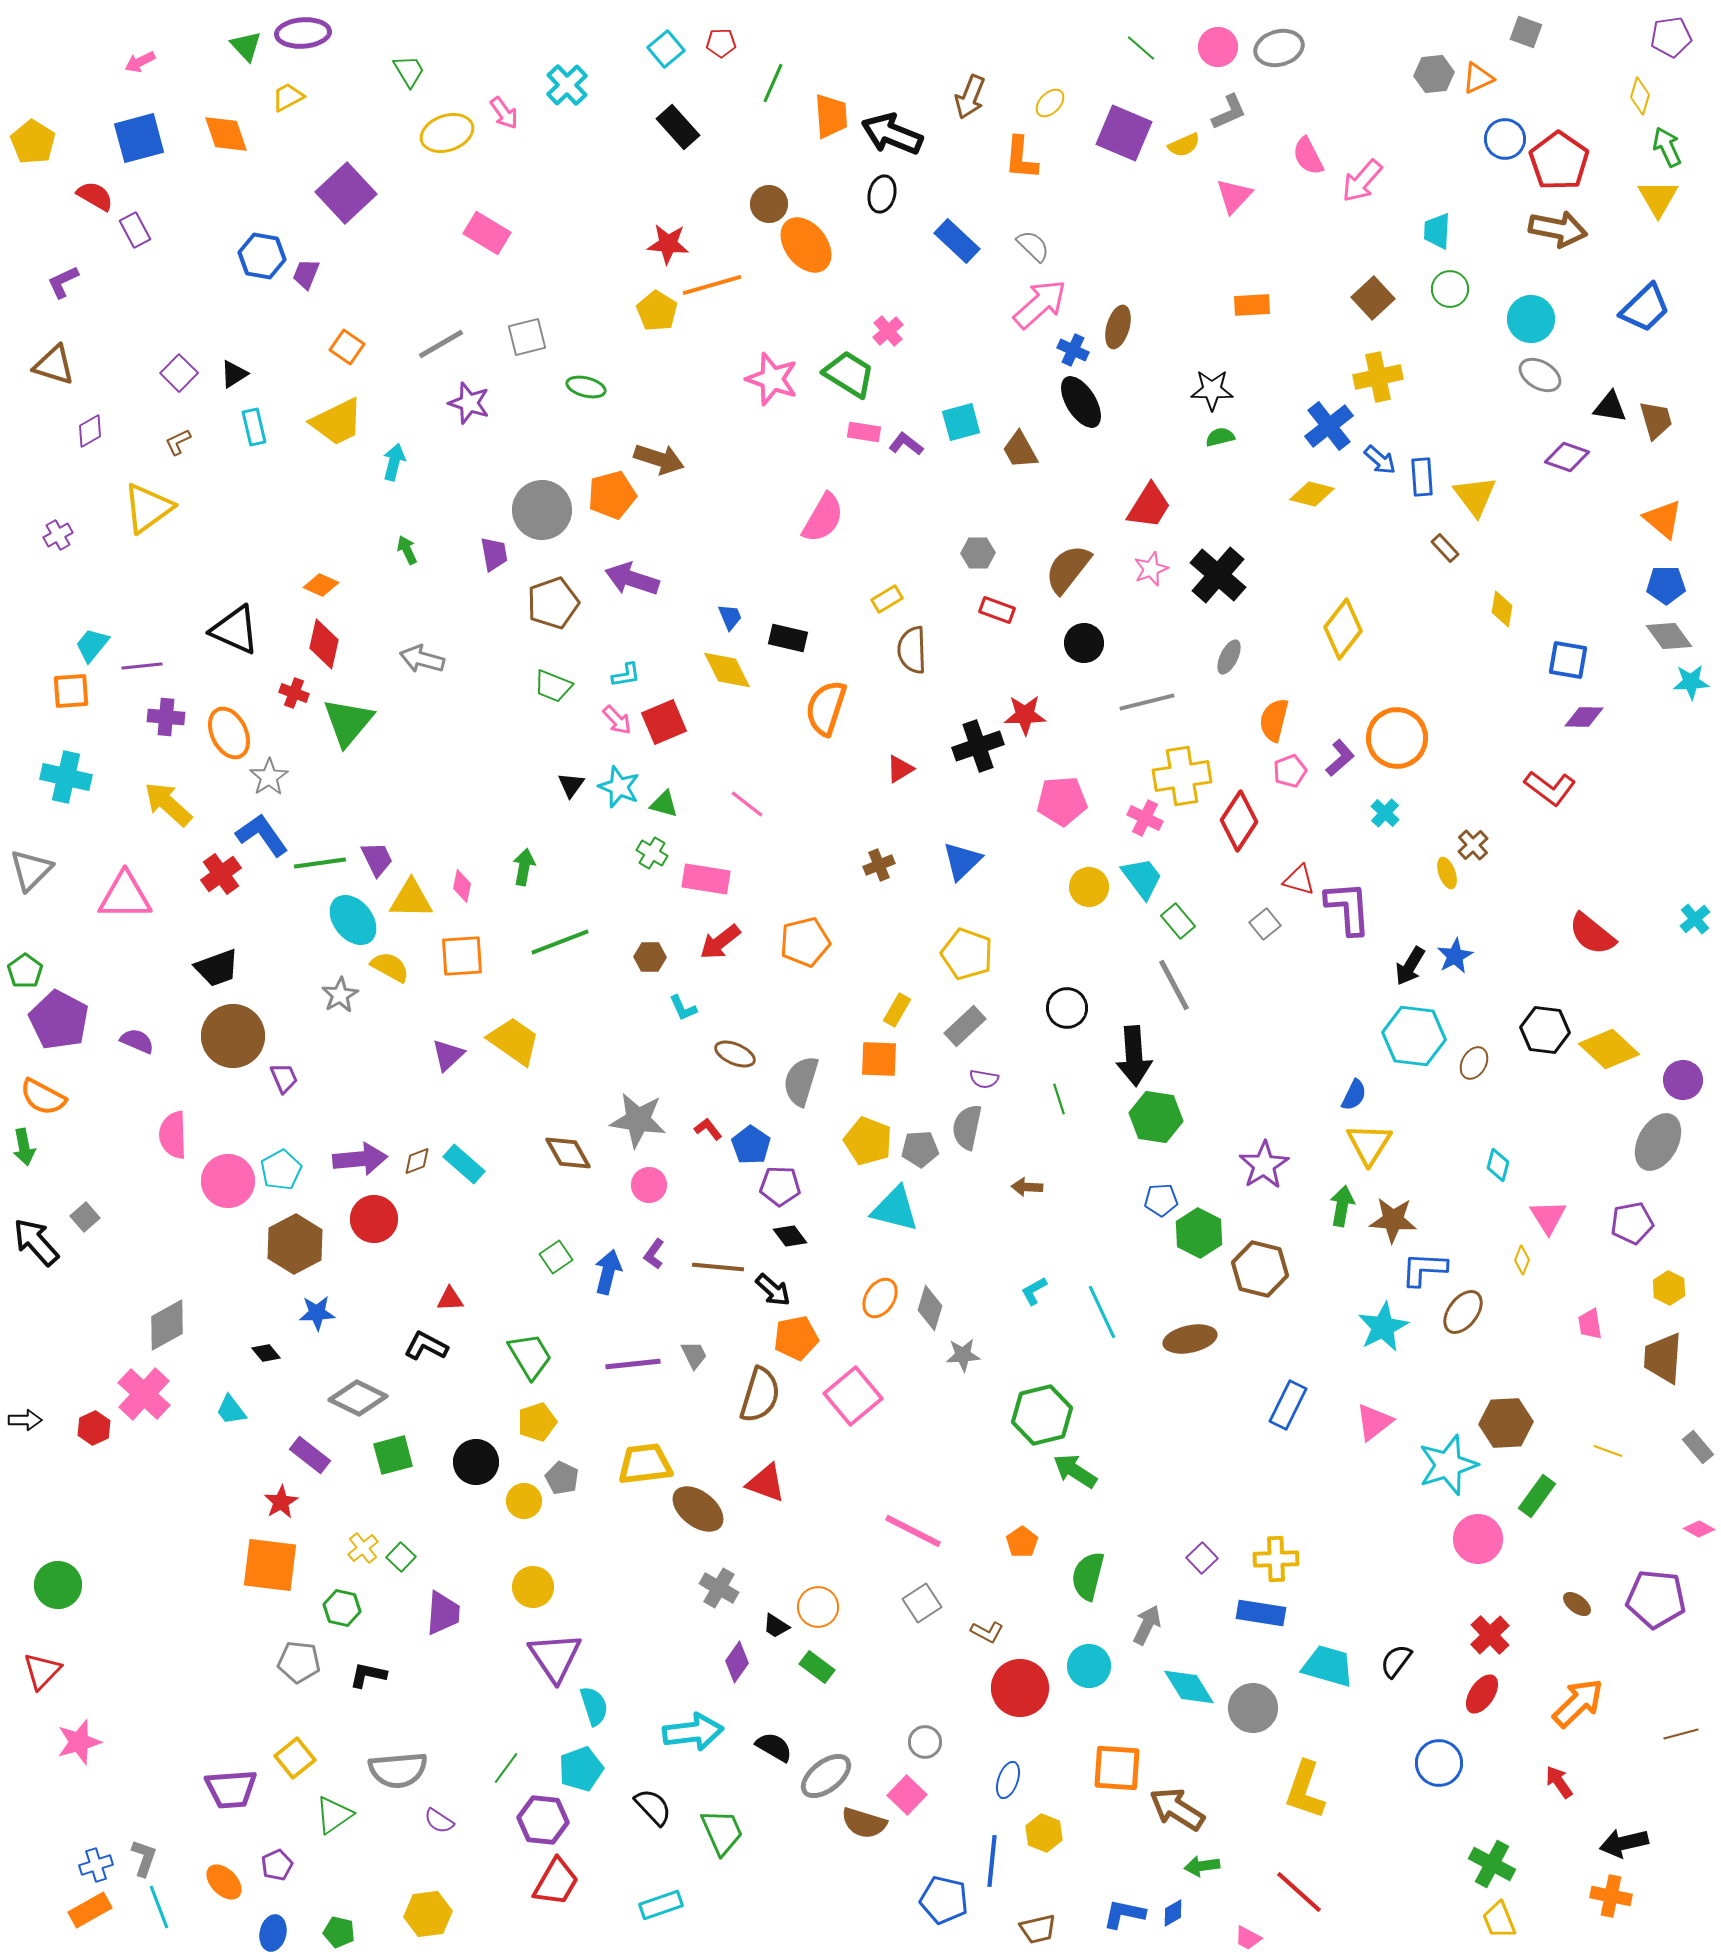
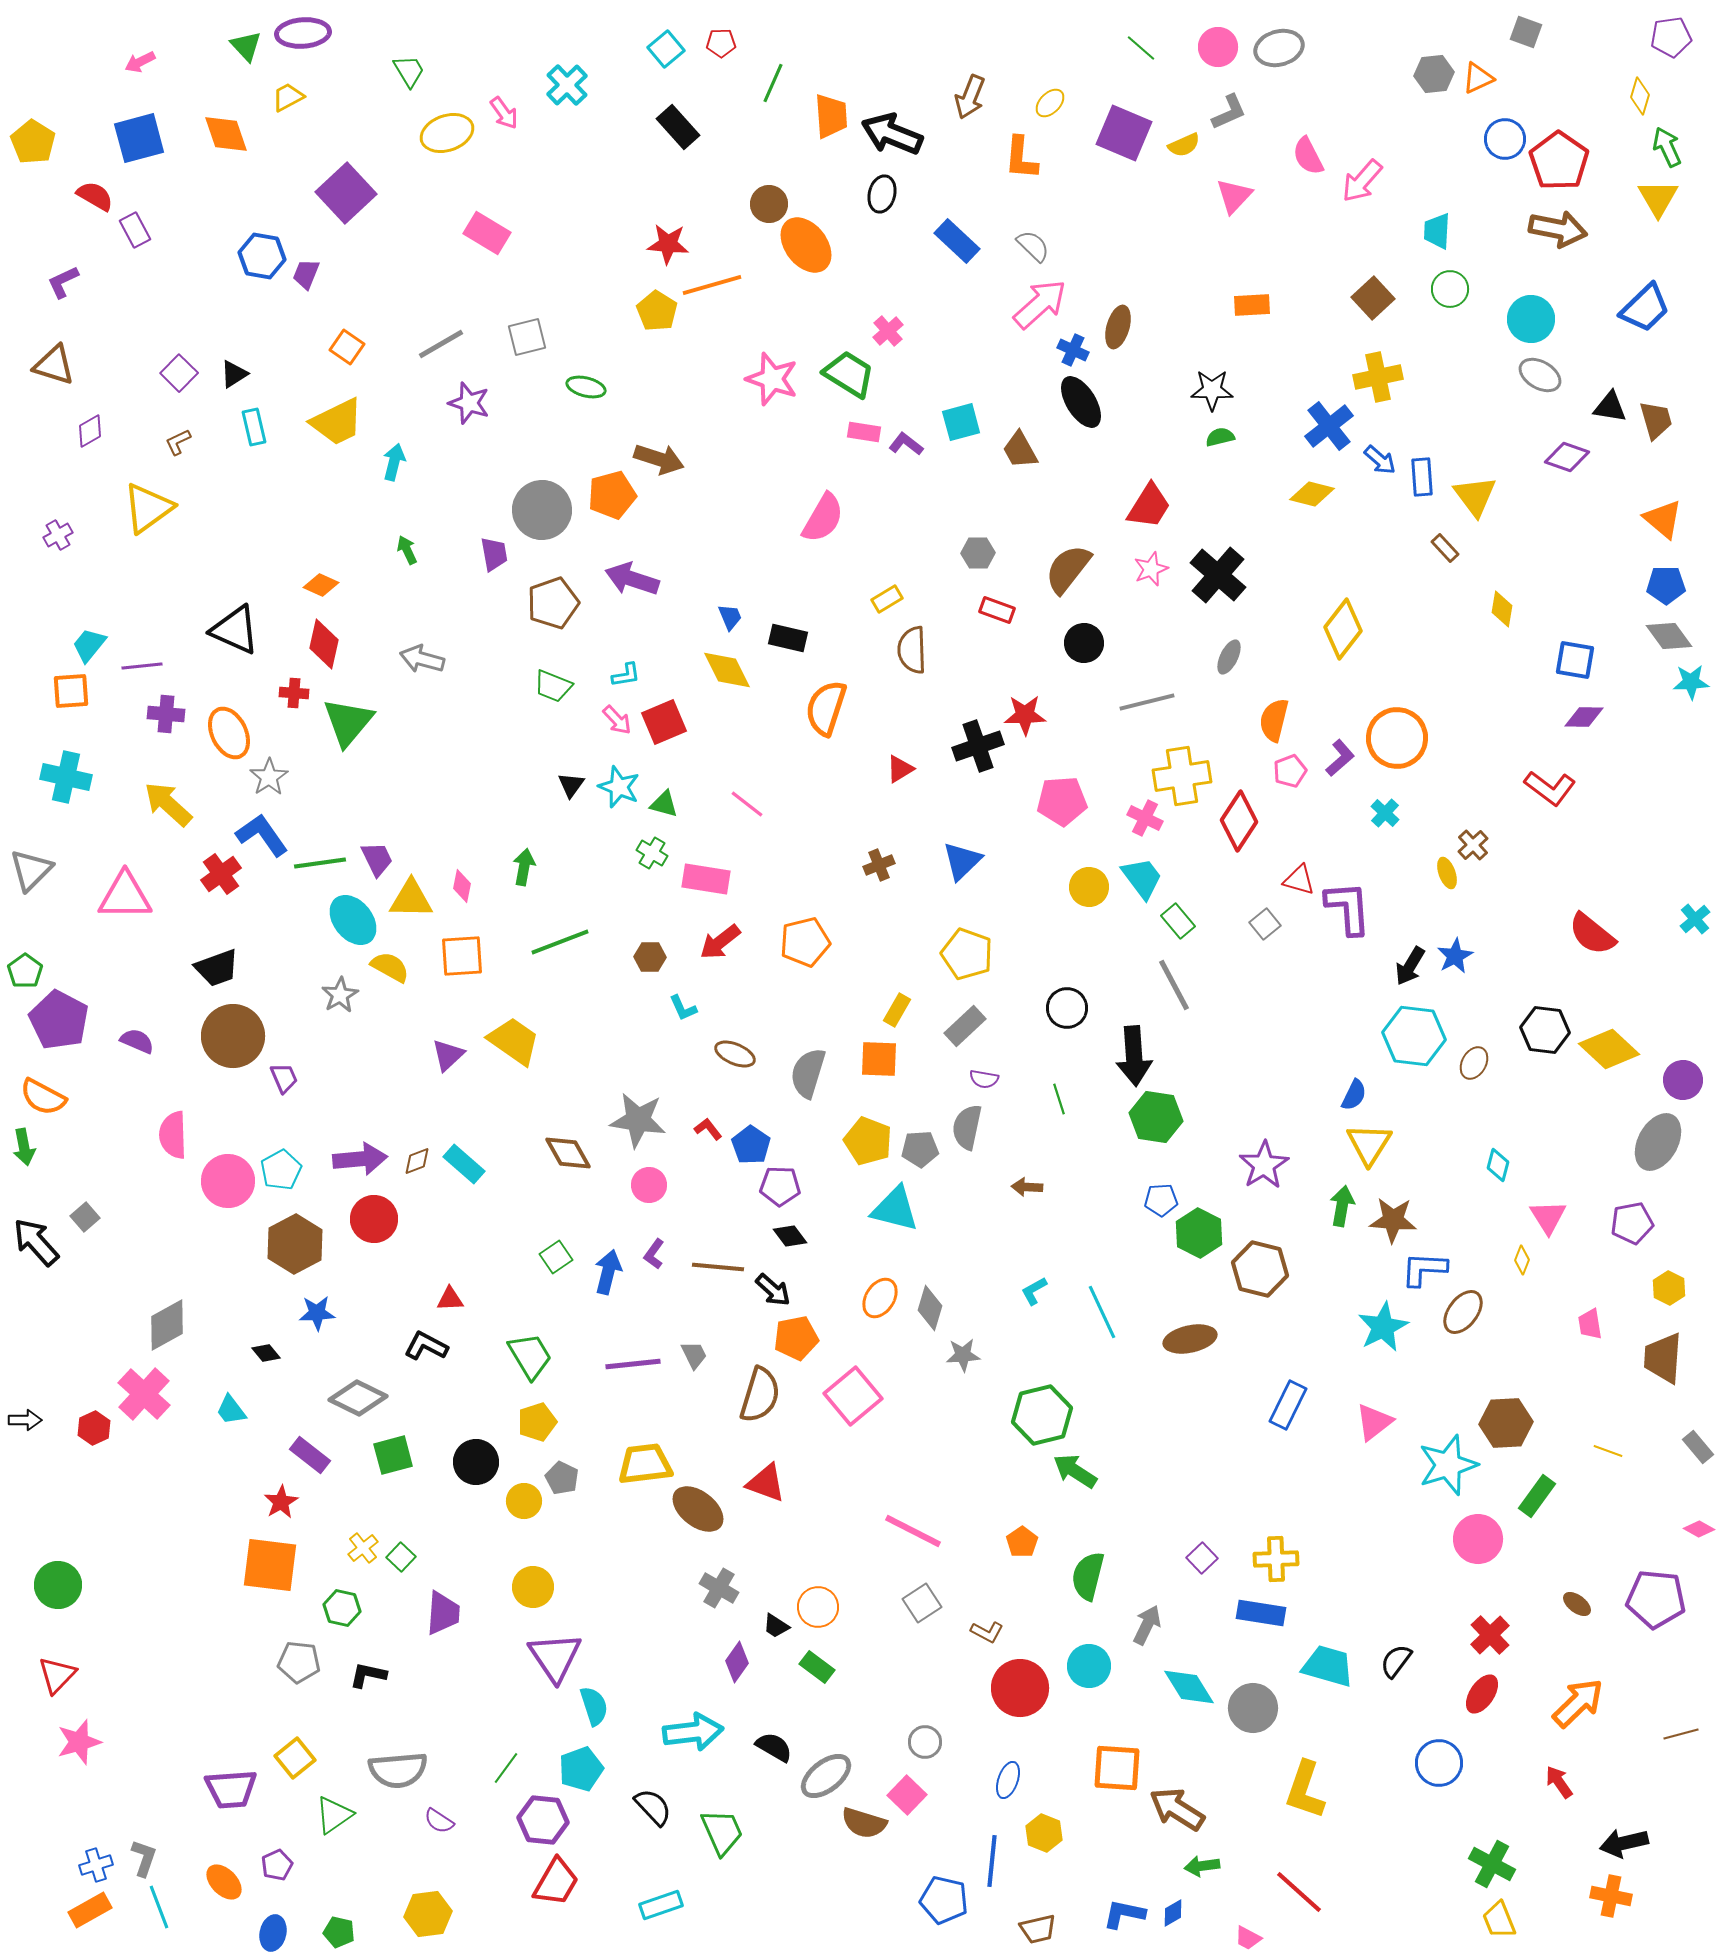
cyan trapezoid at (92, 645): moved 3 px left
blue square at (1568, 660): moved 7 px right
red cross at (294, 693): rotated 16 degrees counterclockwise
purple cross at (166, 717): moved 3 px up
gray semicircle at (801, 1081): moved 7 px right, 8 px up
red triangle at (42, 1671): moved 15 px right, 4 px down
